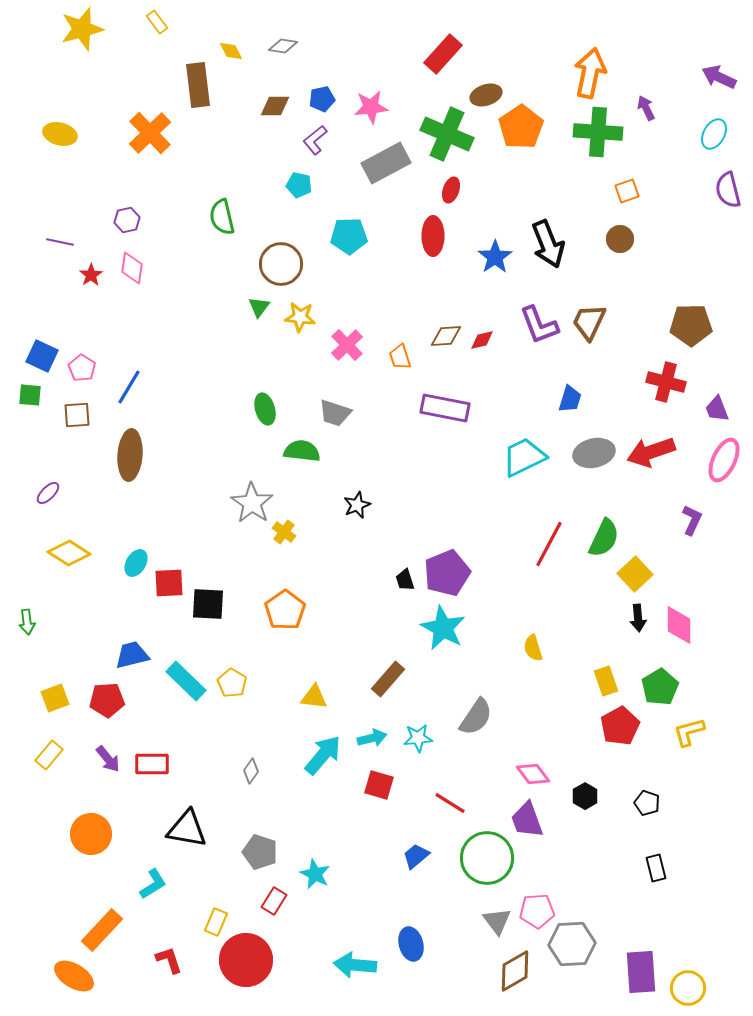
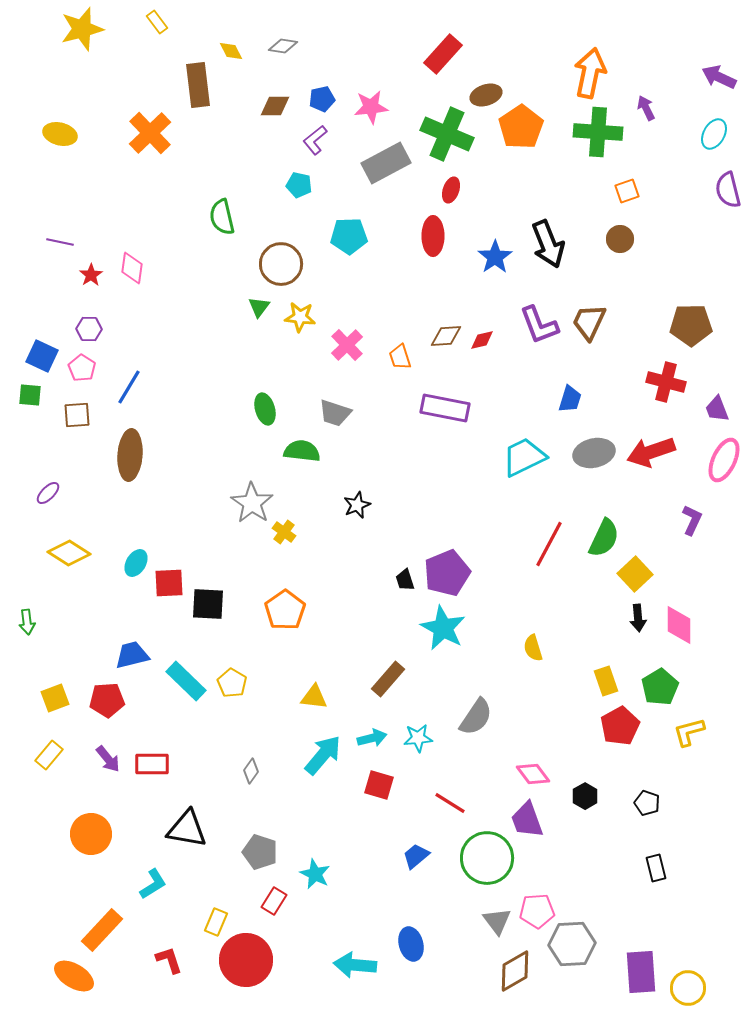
purple hexagon at (127, 220): moved 38 px left, 109 px down; rotated 15 degrees clockwise
